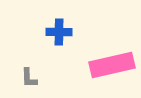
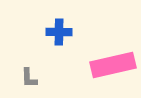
pink rectangle: moved 1 px right
